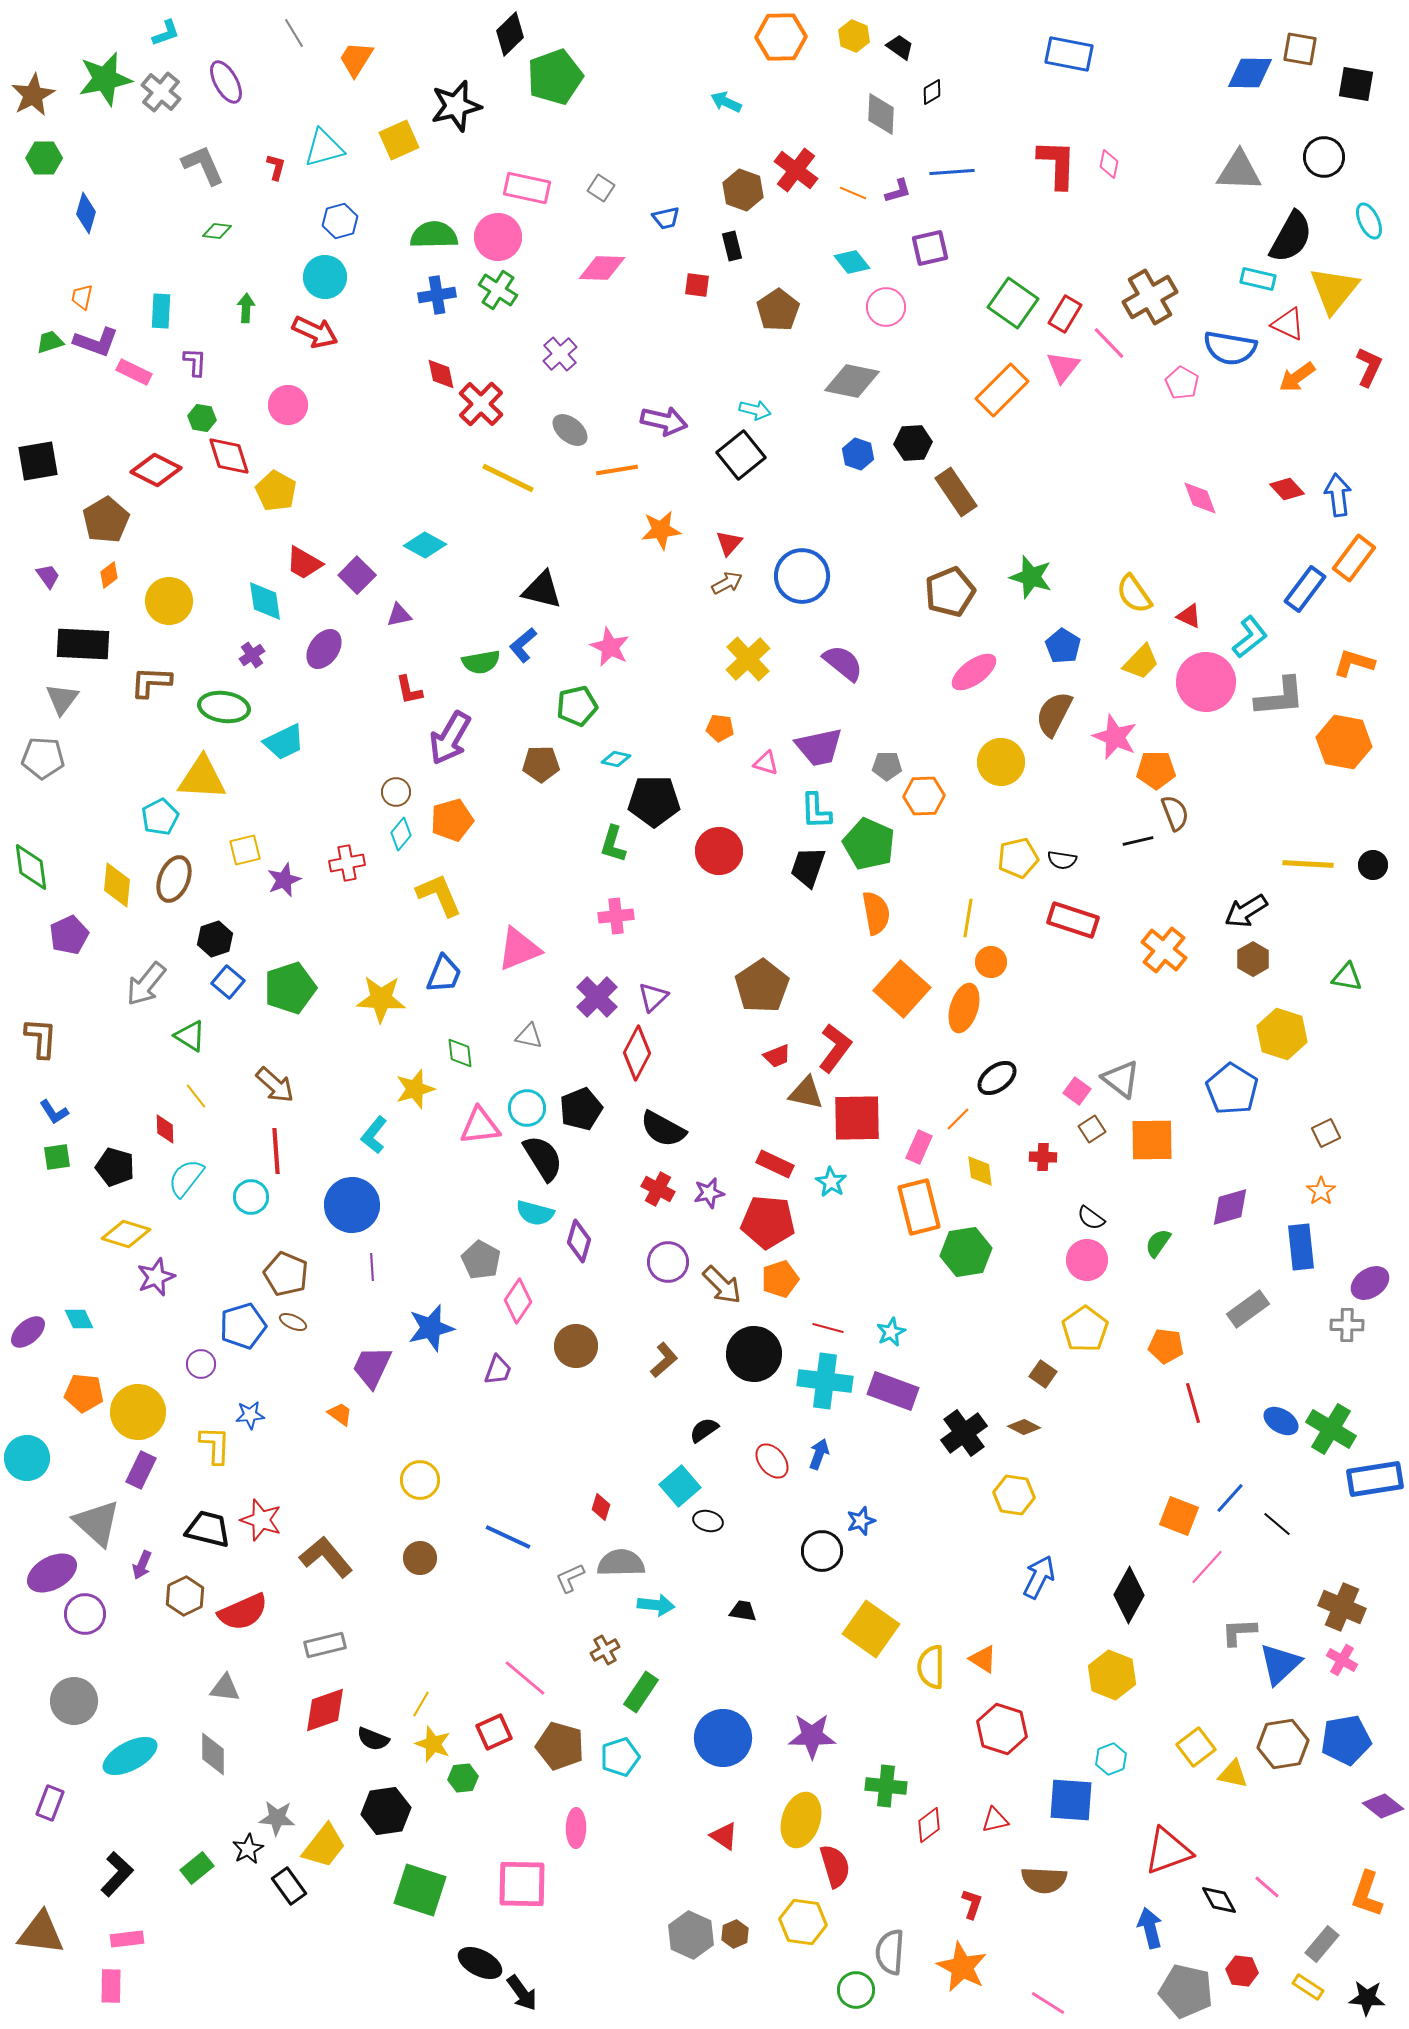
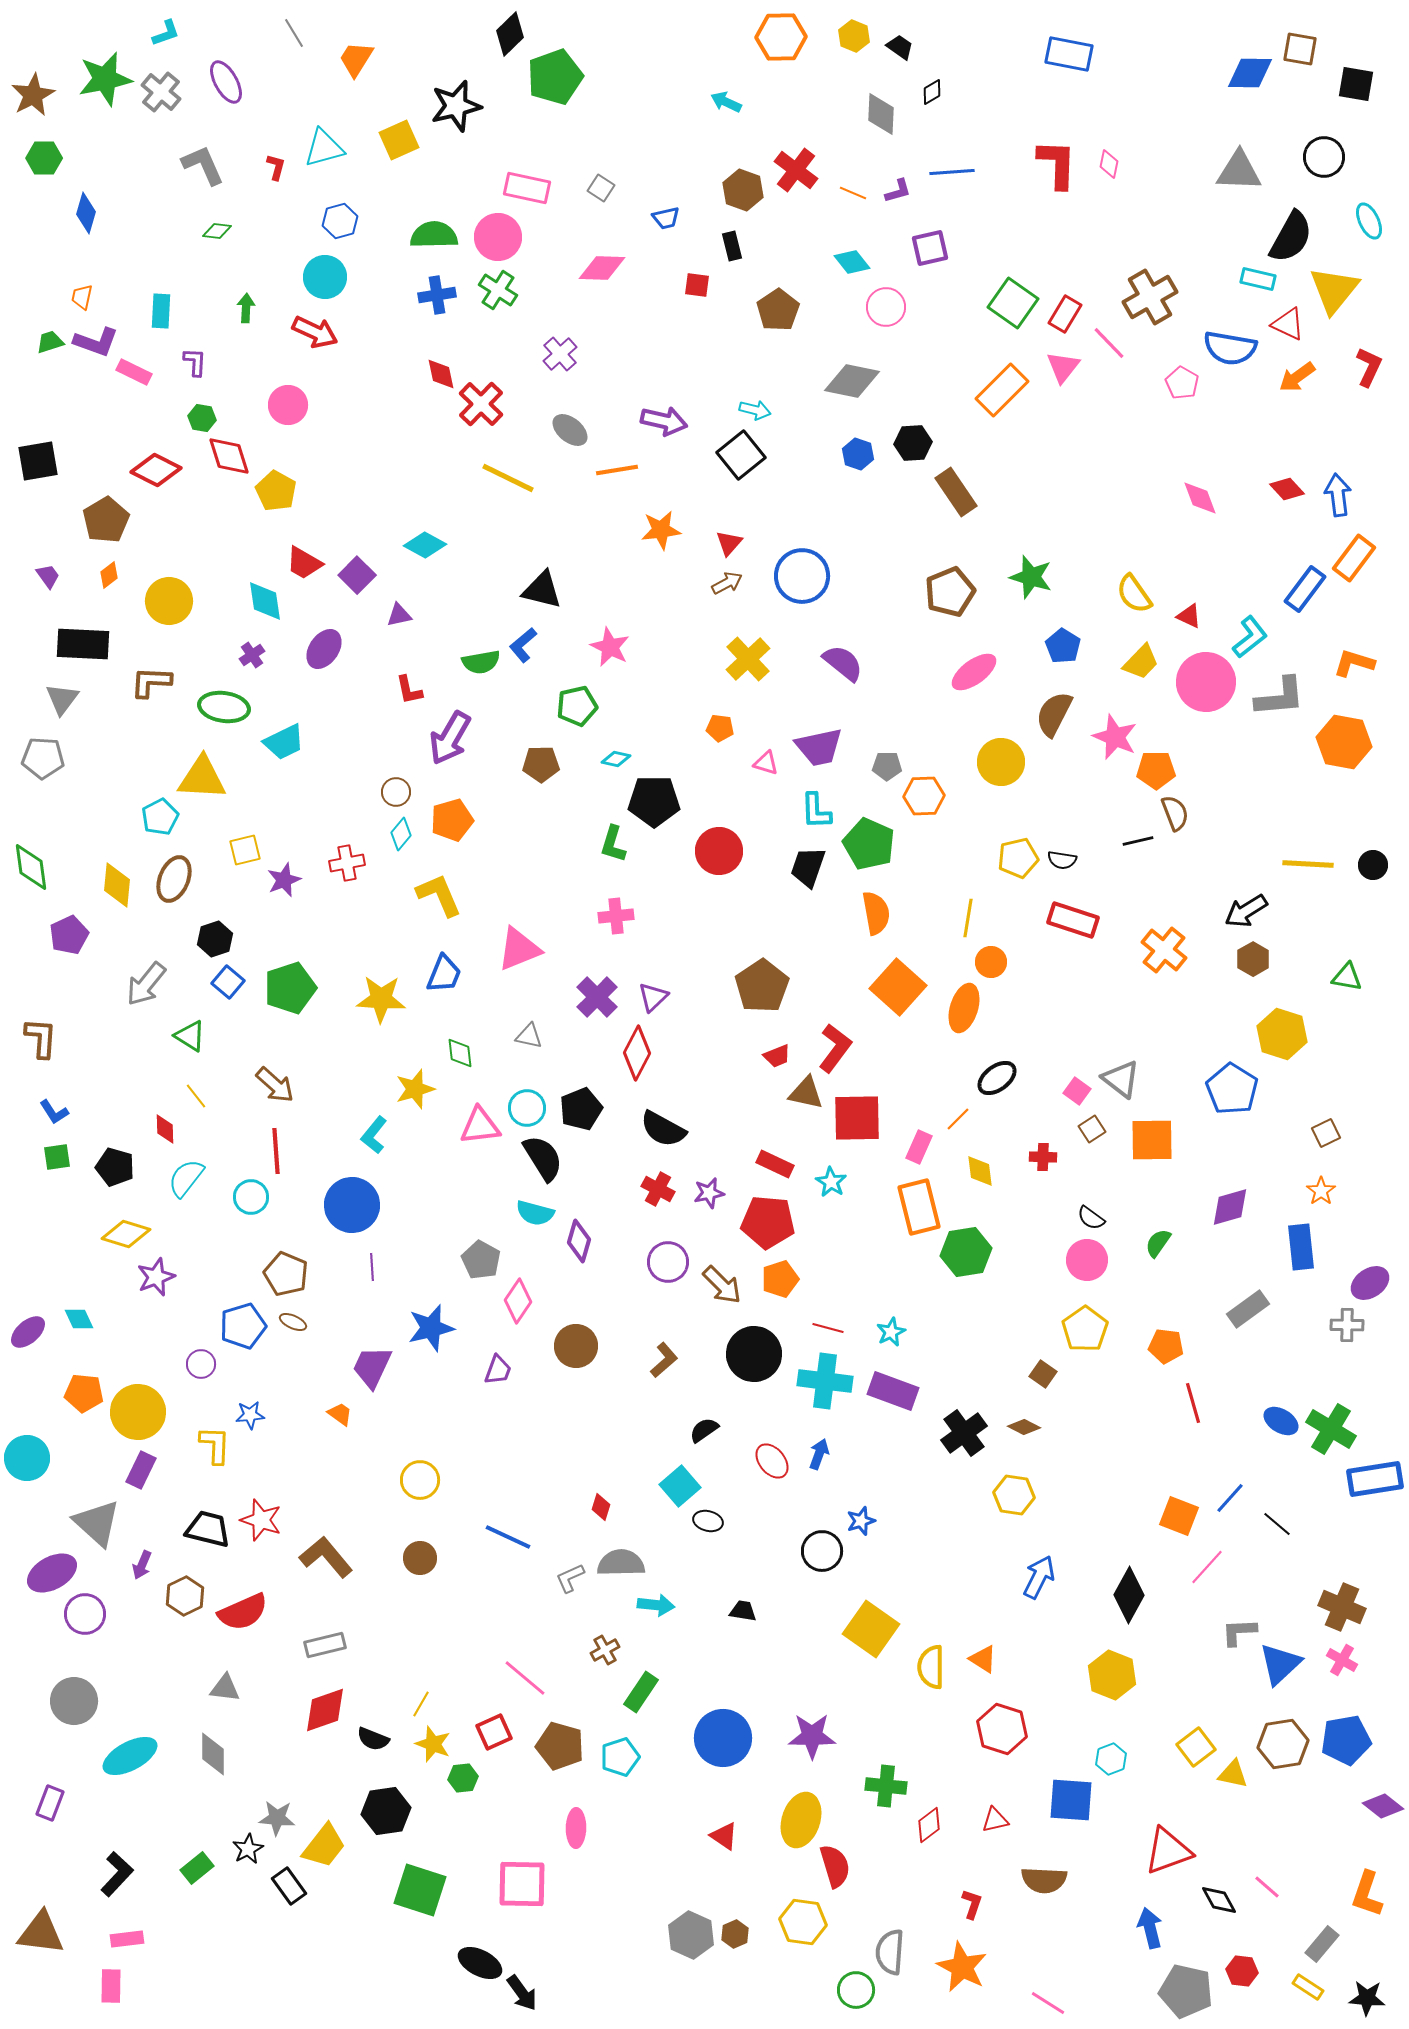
orange square at (902, 989): moved 4 px left, 2 px up
